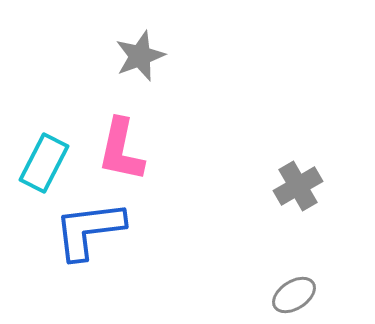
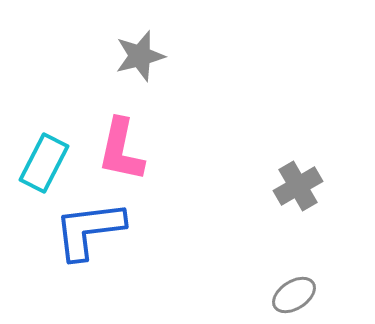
gray star: rotated 6 degrees clockwise
